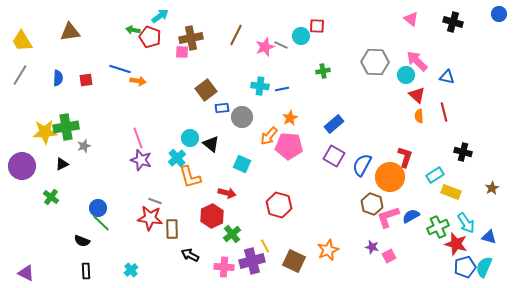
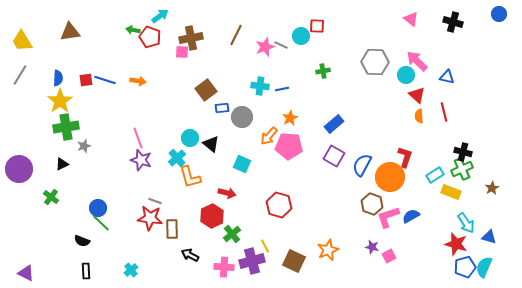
blue line at (120, 69): moved 15 px left, 11 px down
yellow star at (45, 132): moved 15 px right, 31 px up; rotated 30 degrees counterclockwise
purple circle at (22, 166): moved 3 px left, 3 px down
green cross at (438, 227): moved 24 px right, 58 px up
